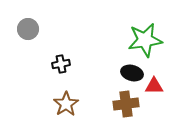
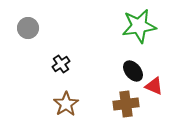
gray circle: moved 1 px up
green star: moved 6 px left, 14 px up
black cross: rotated 24 degrees counterclockwise
black ellipse: moved 1 px right, 2 px up; rotated 35 degrees clockwise
red triangle: rotated 24 degrees clockwise
